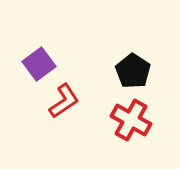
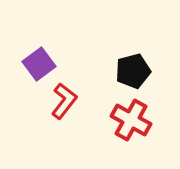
black pentagon: rotated 24 degrees clockwise
red L-shape: rotated 18 degrees counterclockwise
